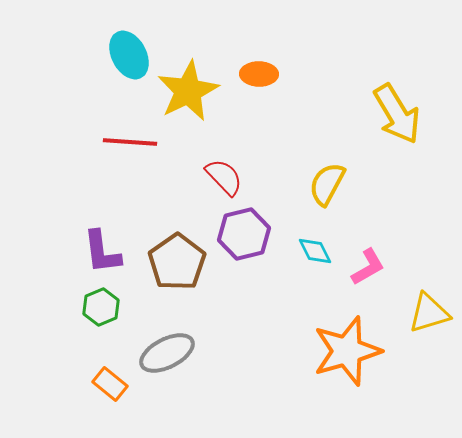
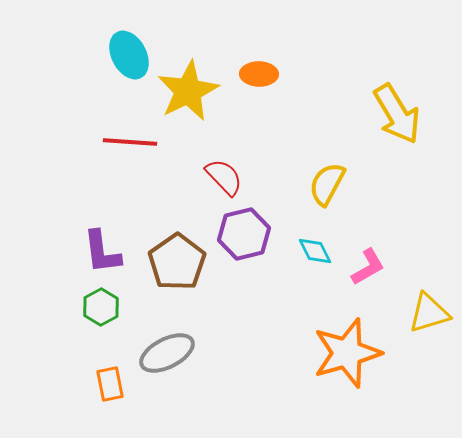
green hexagon: rotated 6 degrees counterclockwise
orange star: moved 2 px down
orange rectangle: rotated 40 degrees clockwise
